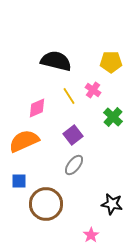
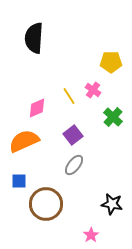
black semicircle: moved 22 px left, 23 px up; rotated 100 degrees counterclockwise
